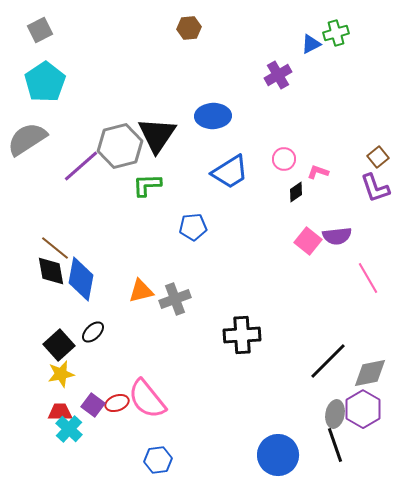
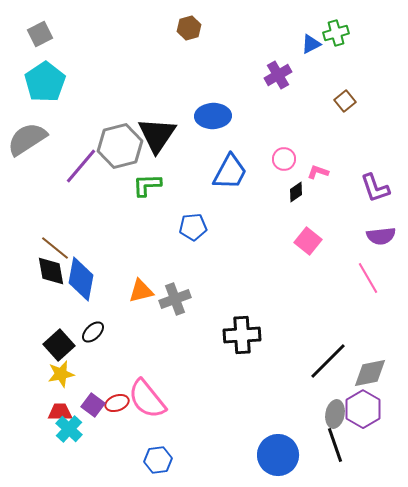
brown hexagon at (189, 28): rotated 10 degrees counterclockwise
gray square at (40, 30): moved 4 px down
brown square at (378, 157): moved 33 px left, 56 px up
purple line at (81, 166): rotated 9 degrees counterclockwise
blue trapezoid at (230, 172): rotated 30 degrees counterclockwise
purple semicircle at (337, 236): moved 44 px right
